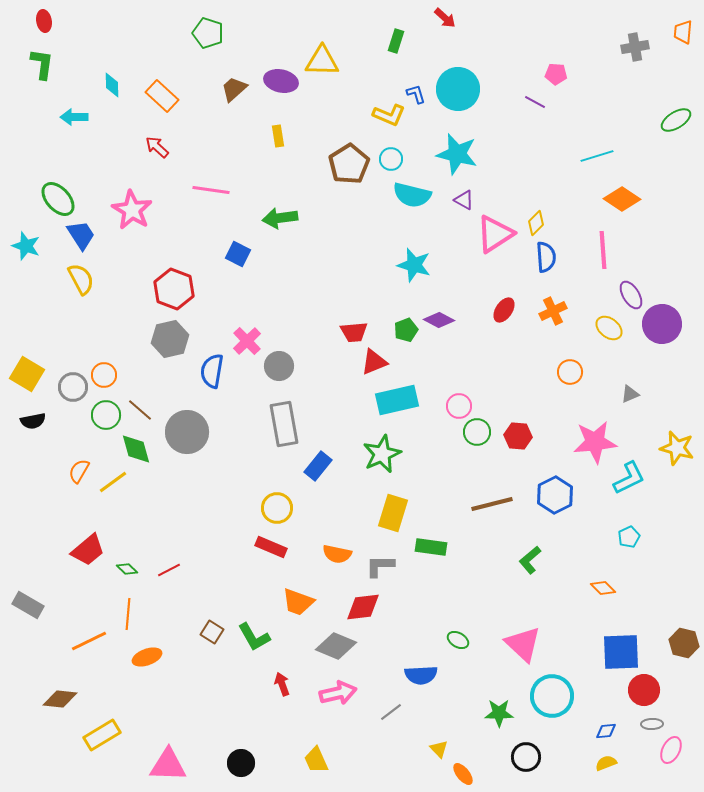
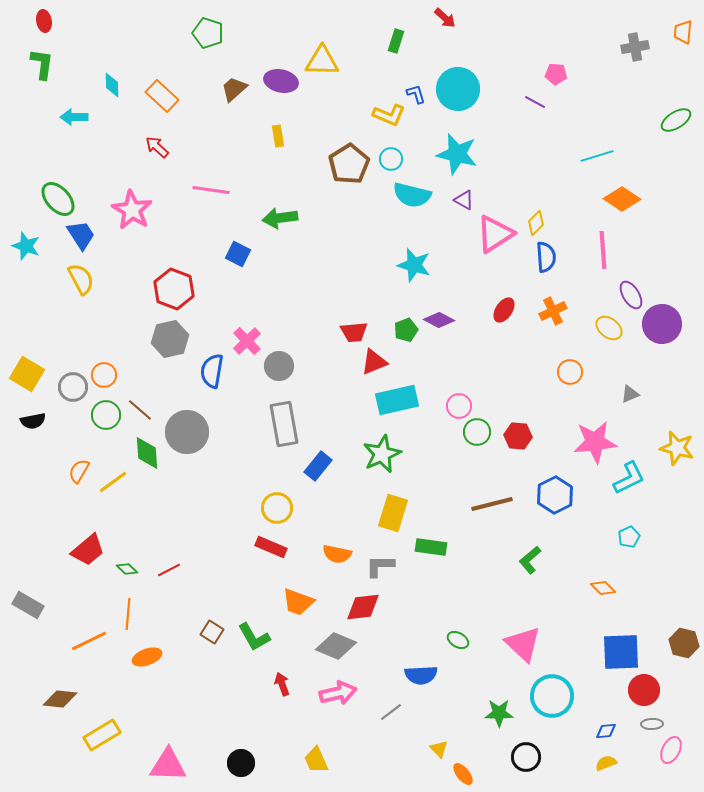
green diamond at (136, 449): moved 11 px right, 4 px down; rotated 12 degrees clockwise
